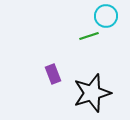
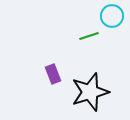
cyan circle: moved 6 px right
black star: moved 2 px left, 1 px up
